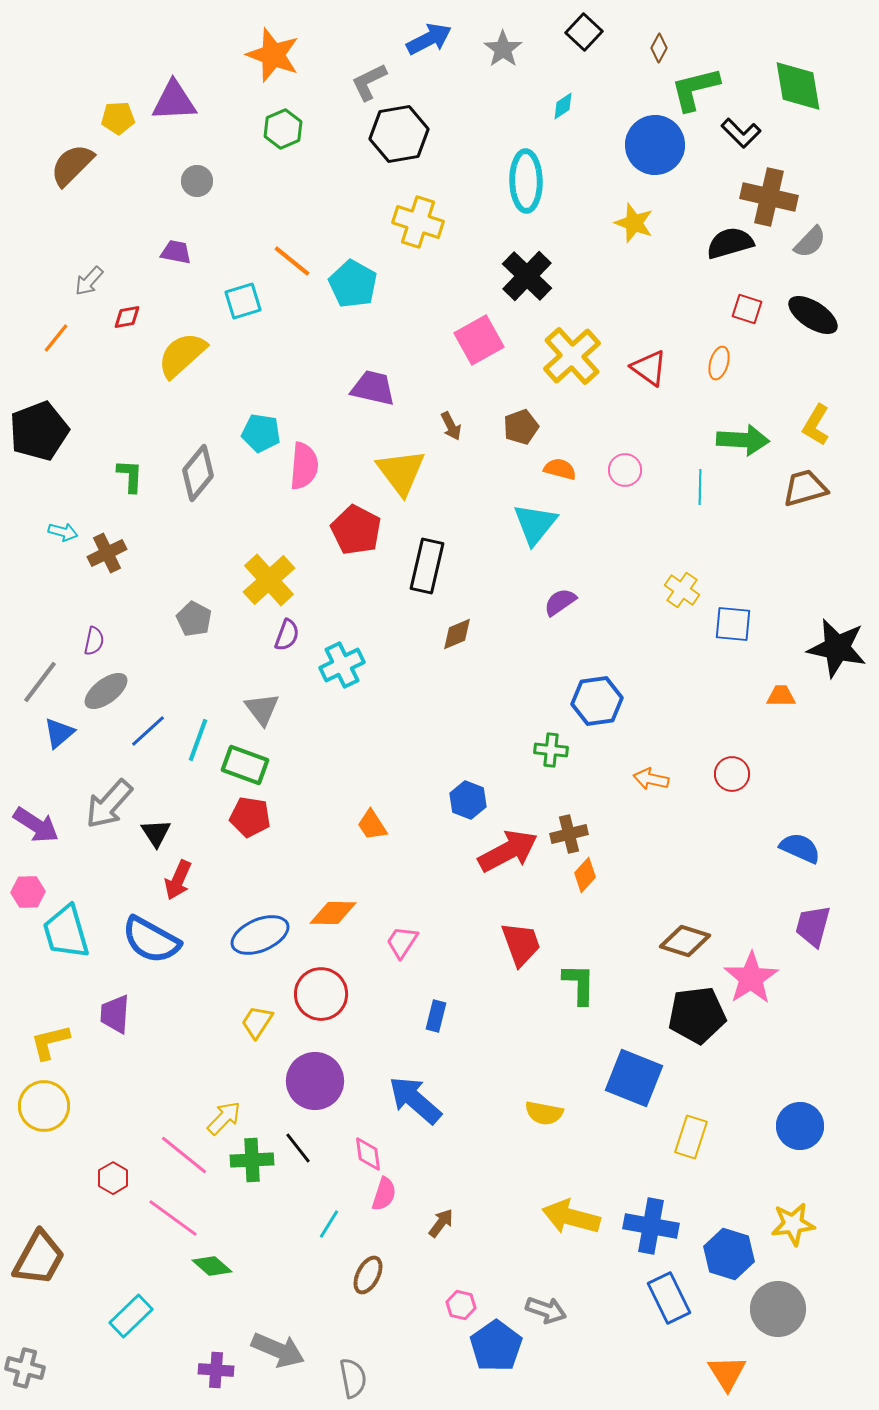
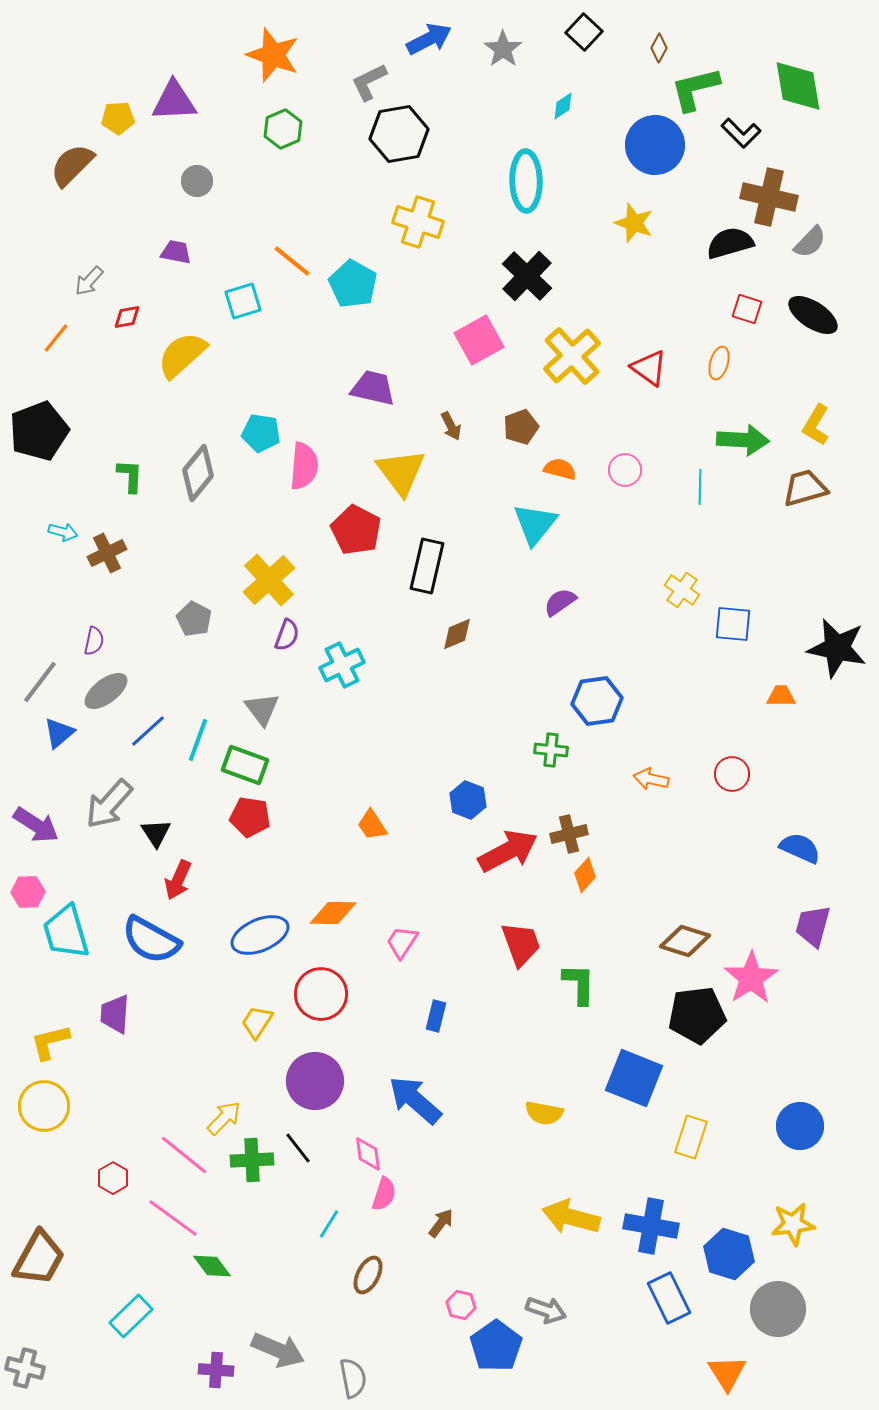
green diamond at (212, 1266): rotated 12 degrees clockwise
